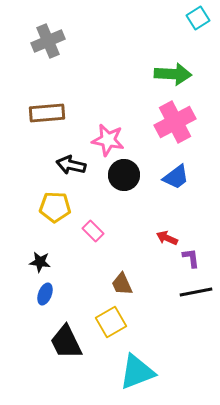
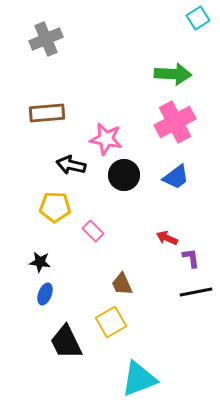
gray cross: moved 2 px left, 2 px up
pink star: moved 2 px left, 1 px up
cyan triangle: moved 2 px right, 7 px down
